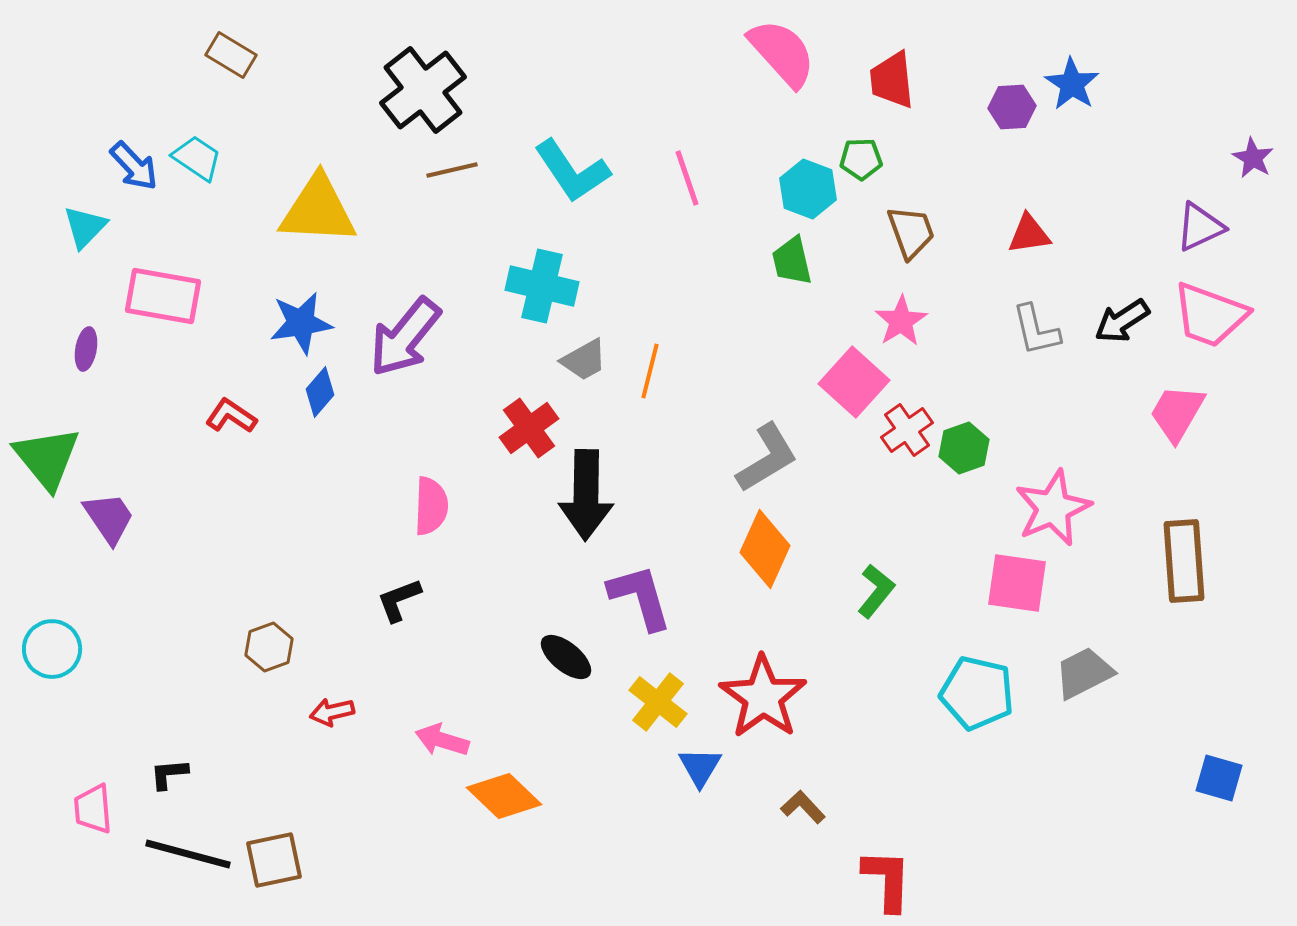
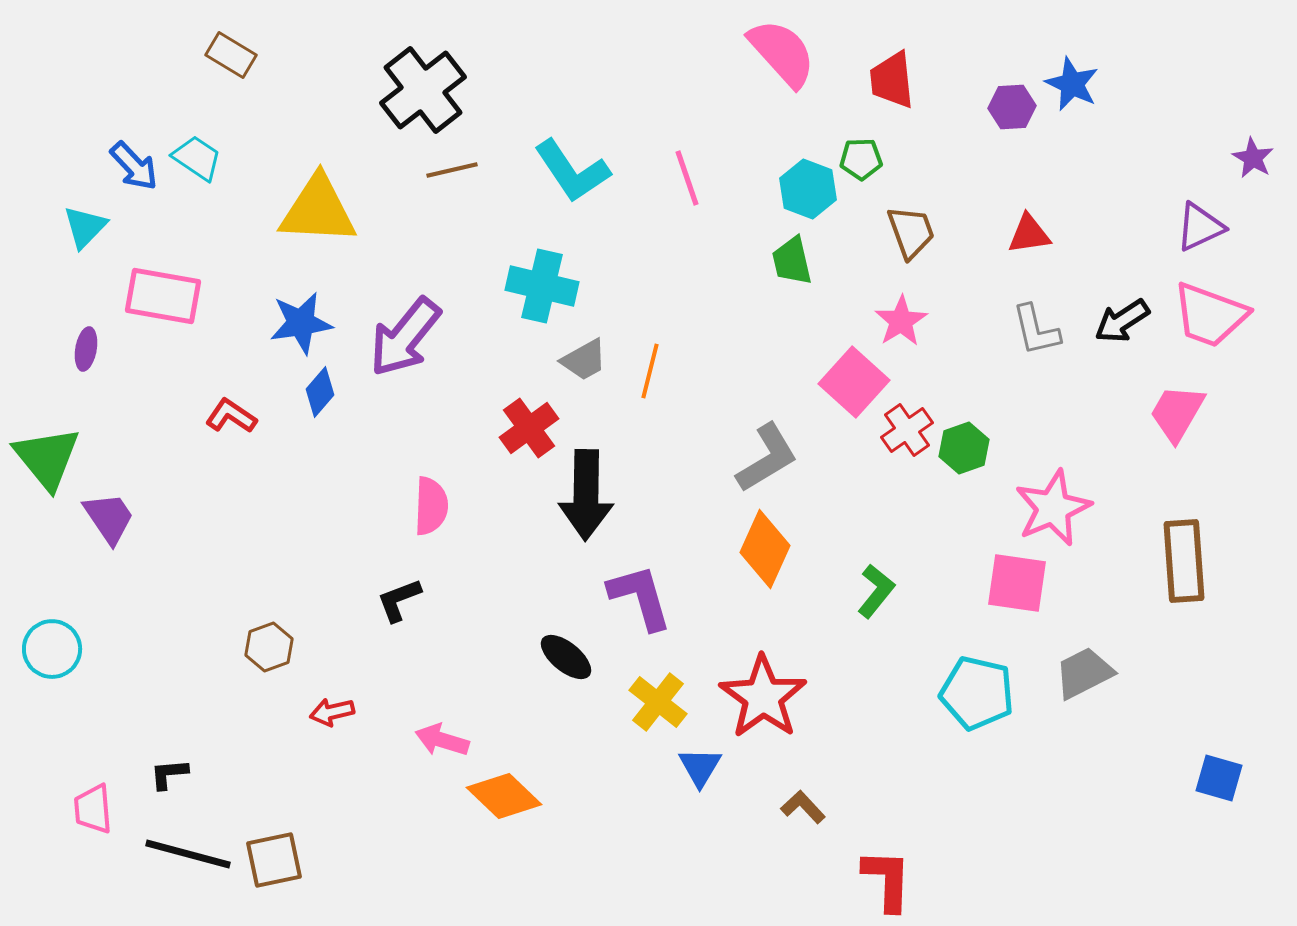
blue star at (1072, 84): rotated 8 degrees counterclockwise
